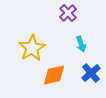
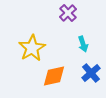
cyan arrow: moved 2 px right
orange diamond: moved 1 px down
